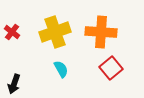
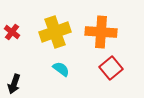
cyan semicircle: rotated 24 degrees counterclockwise
